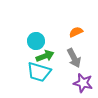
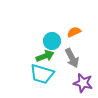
orange semicircle: moved 2 px left
cyan circle: moved 16 px right
gray arrow: moved 2 px left
cyan trapezoid: moved 3 px right, 2 px down
